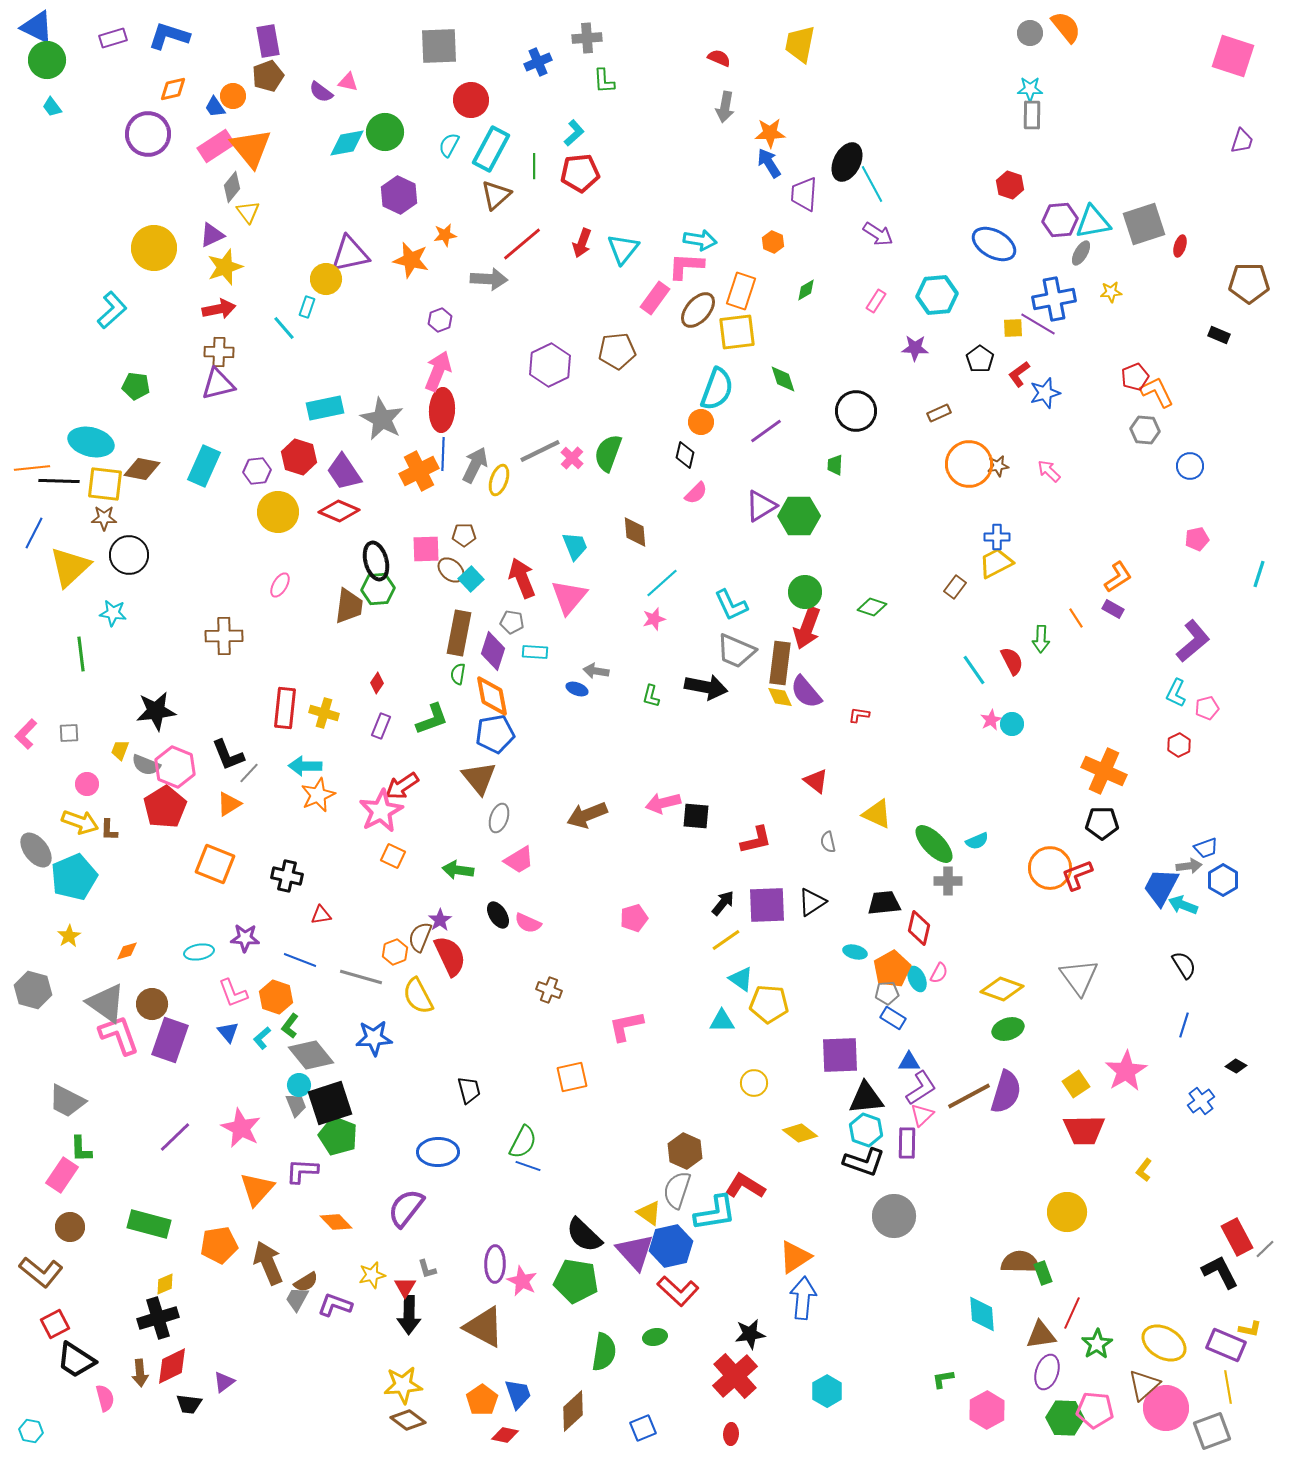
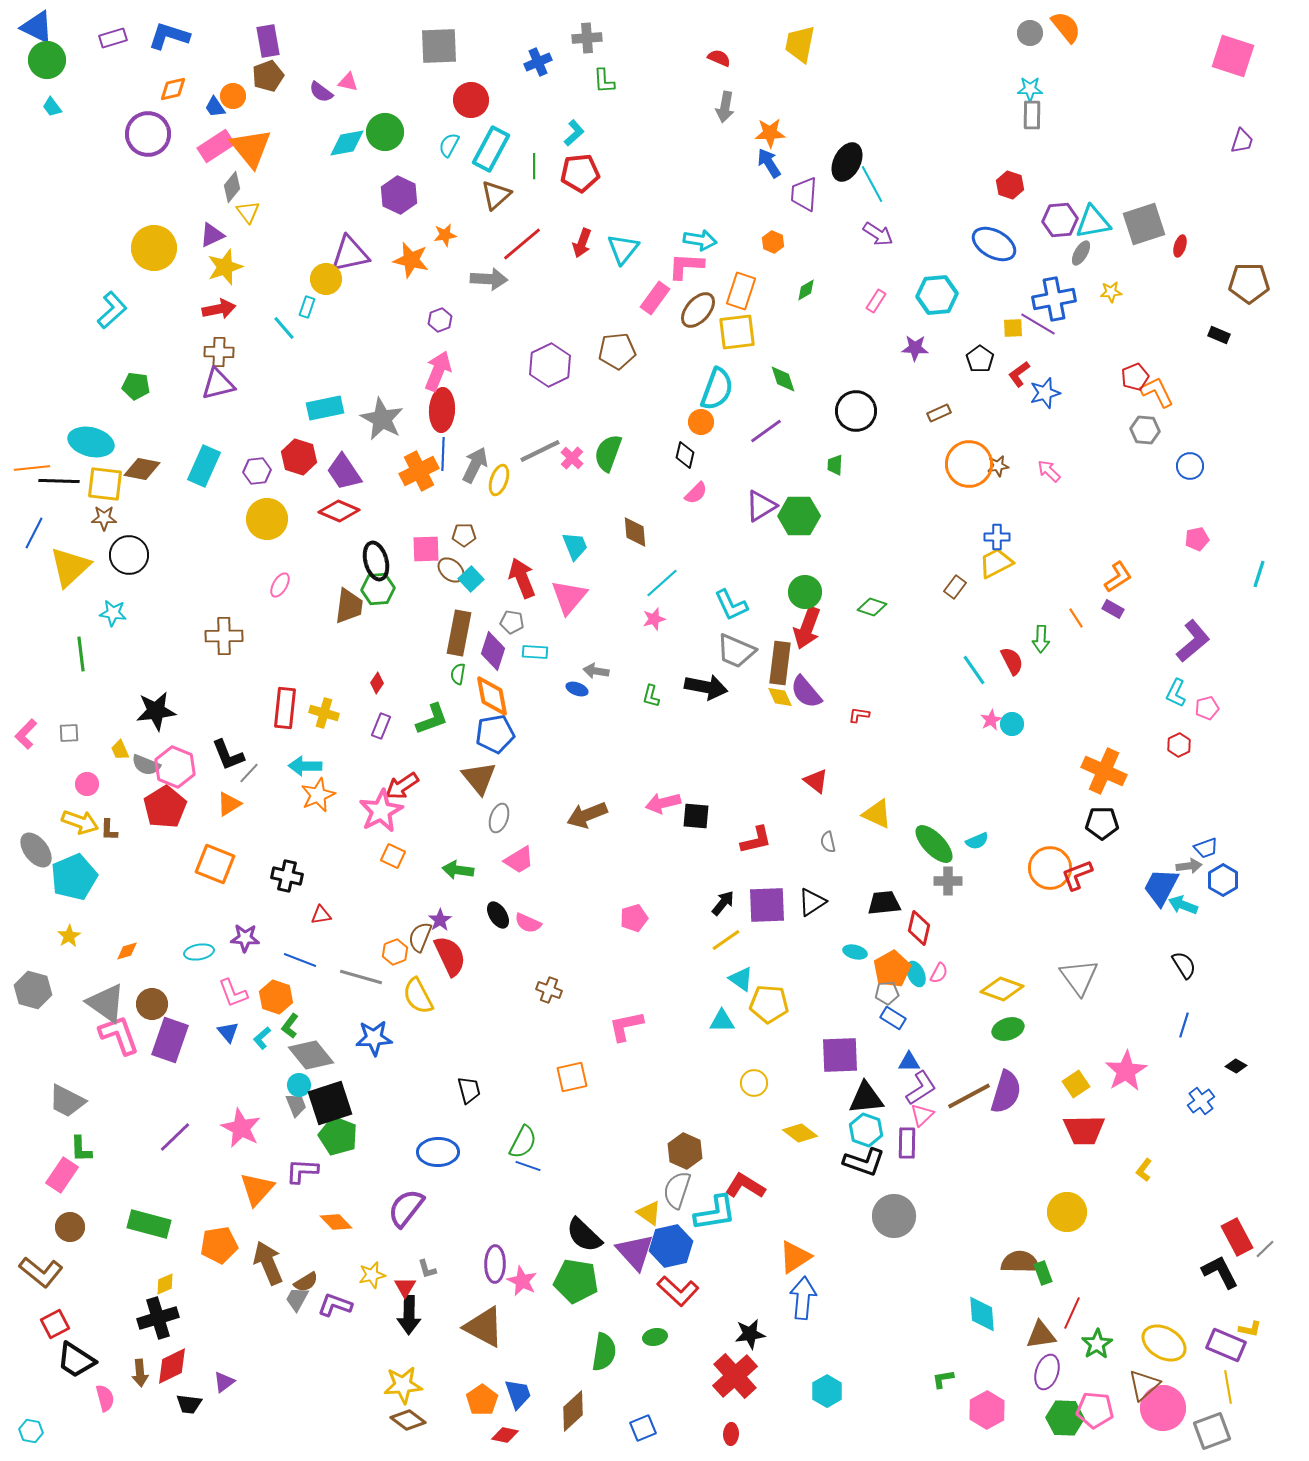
yellow circle at (278, 512): moved 11 px left, 7 px down
yellow trapezoid at (120, 750): rotated 45 degrees counterclockwise
cyan ellipse at (917, 979): moved 1 px left, 5 px up
pink circle at (1166, 1408): moved 3 px left
